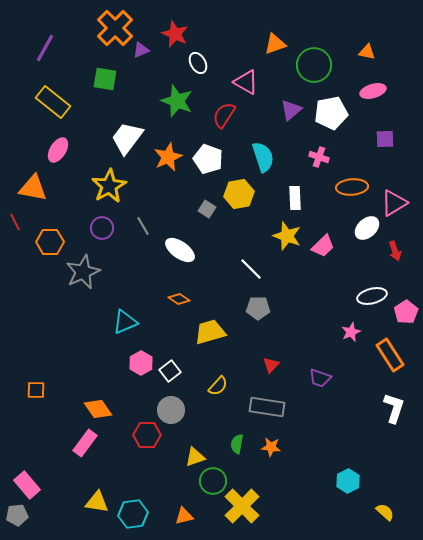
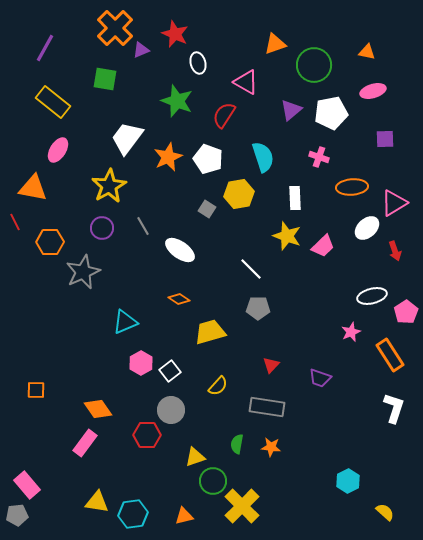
white ellipse at (198, 63): rotated 15 degrees clockwise
